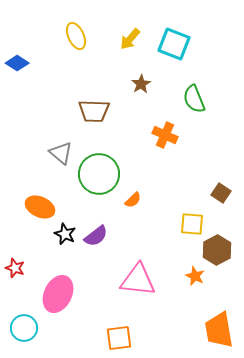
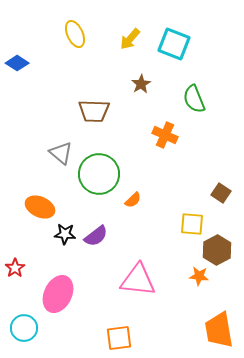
yellow ellipse: moved 1 px left, 2 px up
black star: rotated 20 degrees counterclockwise
red star: rotated 18 degrees clockwise
orange star: moved 4 px right; rotated 18 degrees counterclockwise
